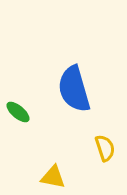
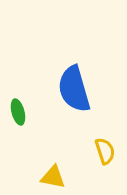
green ellipse: rotated 35 degrees clockwise
yellow semicircle: moved 3 px down
